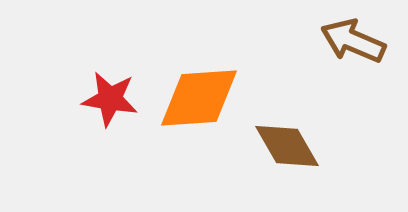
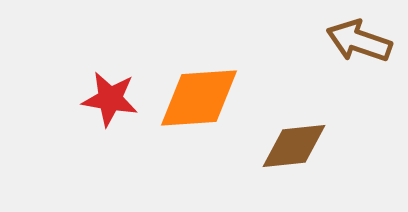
brown arrow: moved 6 px right; rotated 4 degrees counterclockwise
brown diamond: moved 7 px right; rotated 66 degrees counterclockwise
